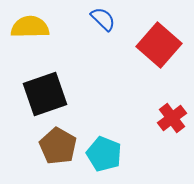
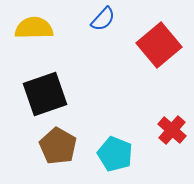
blue semicircle: rotated 88 degrees clockwise
yellow semicircle: moved 4 px right, 1 px down
red square: rotated 9 degrees clockwise
red cross: moved 12 px down; rotated 12 degrees counterclockwise
cyan pentagon: moved 11 px right
